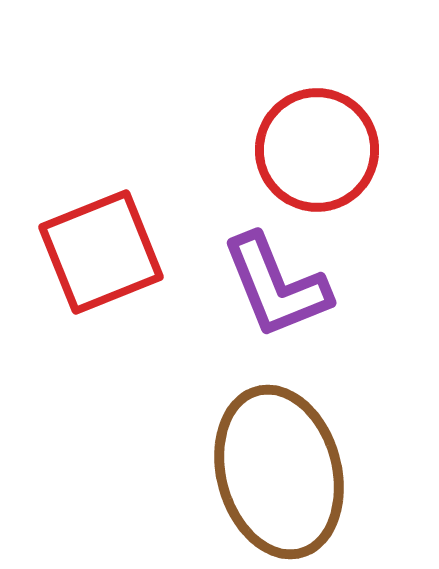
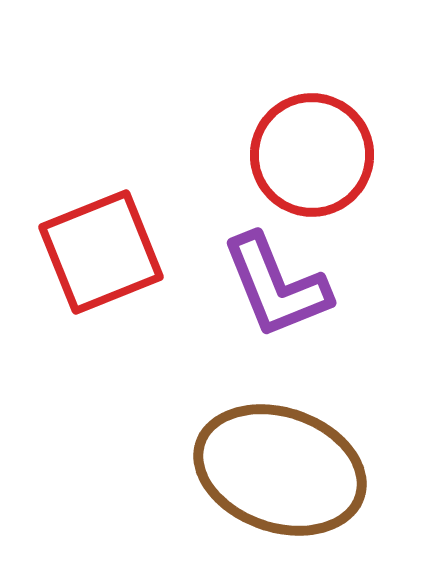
red circle: moved 5 px left, 5 px down
brown ellipse: moved 1 px right, 2 px up; rotated 56 degrees counterclockwise
